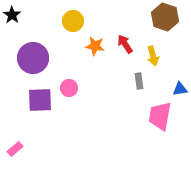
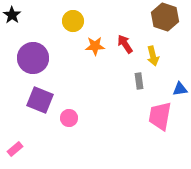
orange star: rotated 12 degrees counterclockwise
pink circle: moved 30 px down
purple square: rotated 24 degrees clockwise
